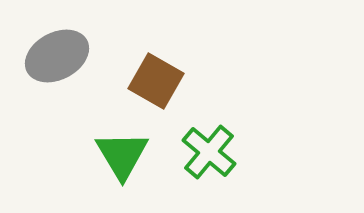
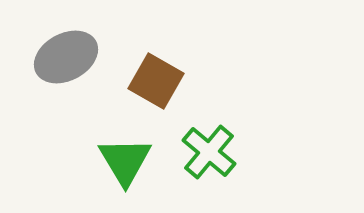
gray ellipse: moved 9 px right, 1 px down
green triangle: moved 3 px right, 6 px down
